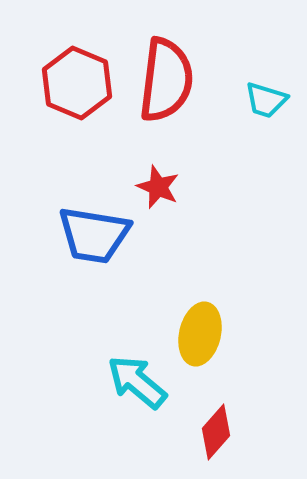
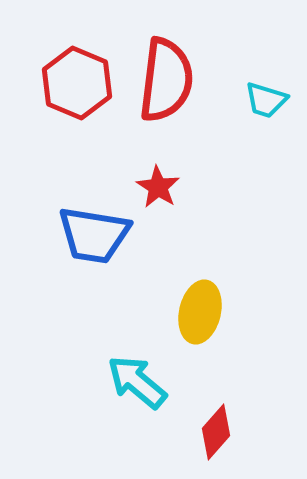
red star: rotated 9 degrees clockwise
yellow ellipse: moved 22 px up
